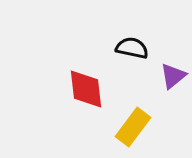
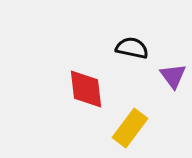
purple triangle: rotated 28 degrees counterclockwise
yellow rectangle: moved 3 px left, 1 px down
